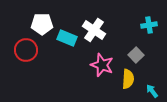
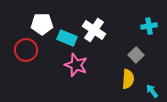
cyan cross: moved 1 px down
pink star: moved 26 px left
